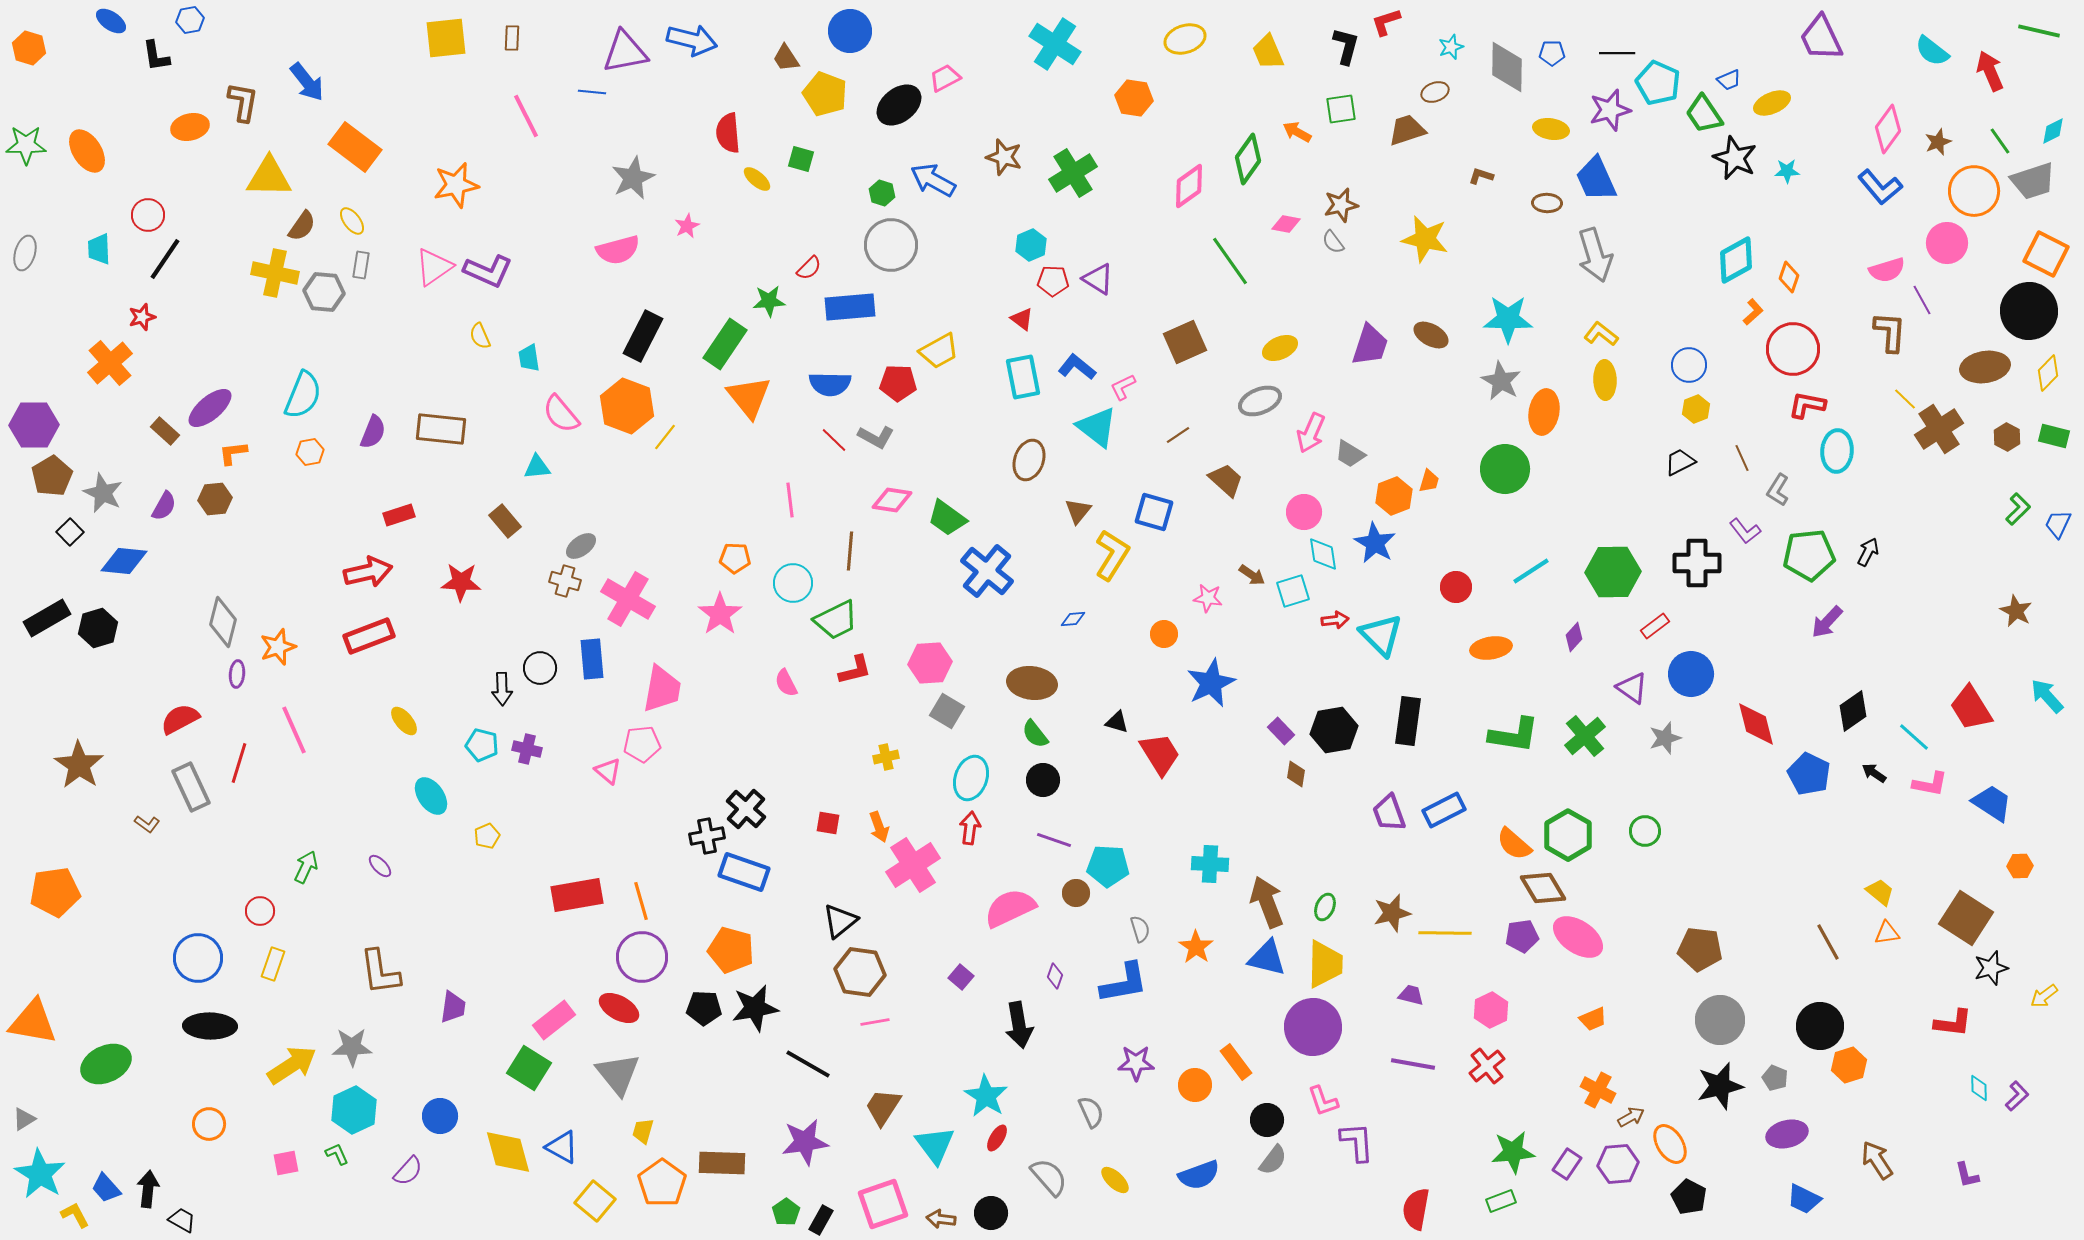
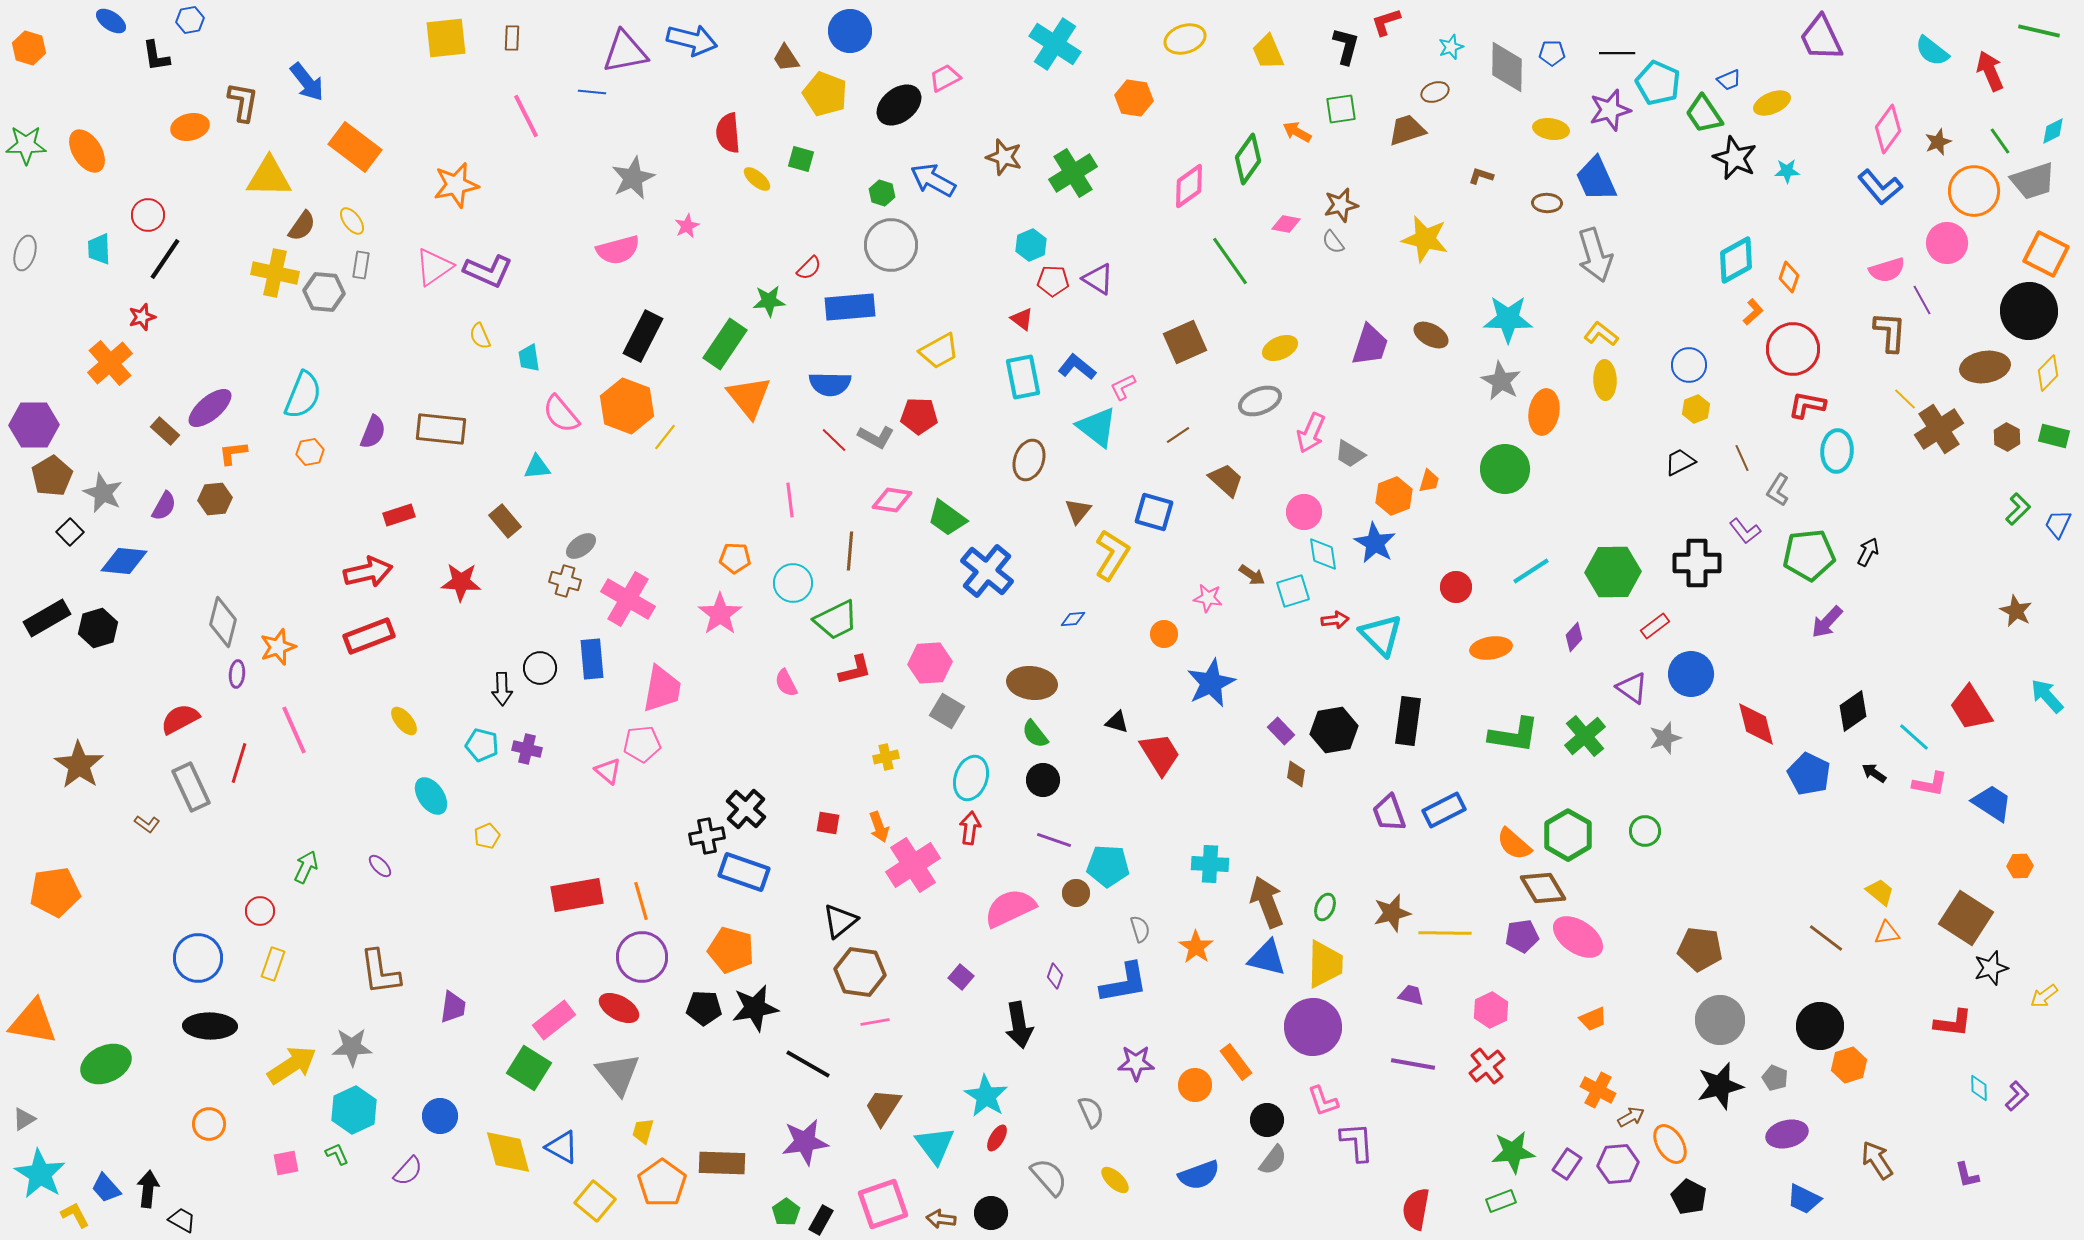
red pentagon at (898, 383): moved 21 px right, 33 px down
brown line at (1828, 942): moved 2 px left, 4 px up; rotated 24 degrees counterclockwise
